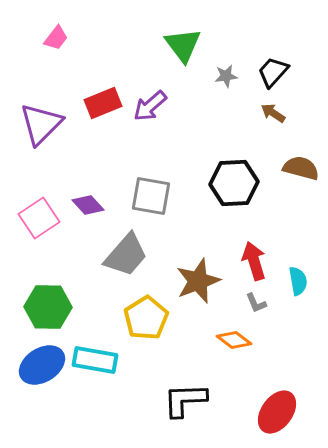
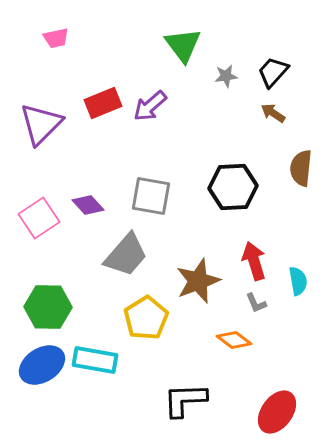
pink trapezoid: rotated 40 degrees clockwise
brown semicircle: rotated 99 degrees counterclockwise
black hexagon: moved 1 px left, 4 px down
